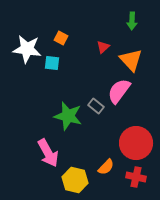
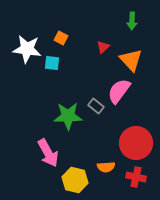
green star: rotated 16 degrees counterclockwise
orange semicircle: rotated 42 degrees clockwise
